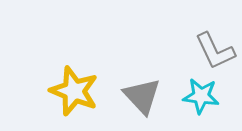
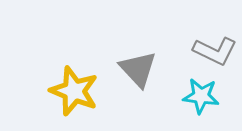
gray L-shape: rotated 39 degrees counterclockwise
gray triangle: moved 4 px left, 27 px up
